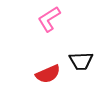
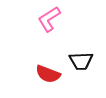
red semicircle: rotated 45 degrees clockwise
